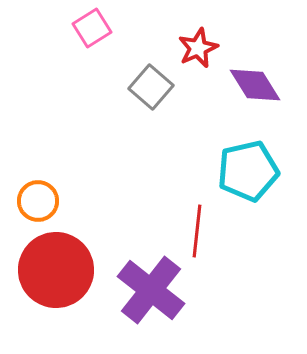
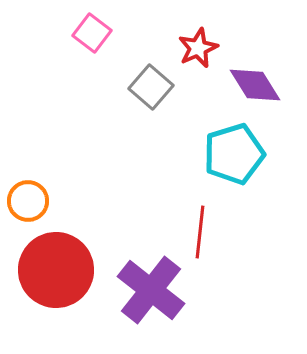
pink square: moved 5 px down; rotated 21 degrees counterclockwise
cyan pentagon: moved 14 px left, 17 px up; rotated 4 degrees counterclockwise
orange circle: moved 10 px left
red line: moved 3 px right, 1 px down
